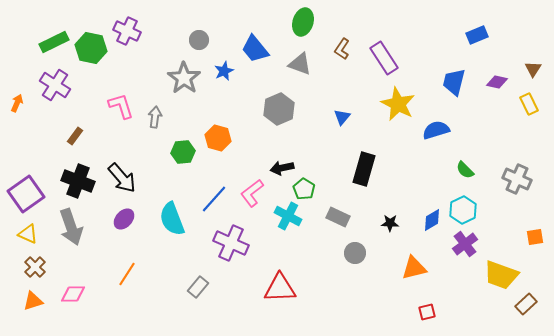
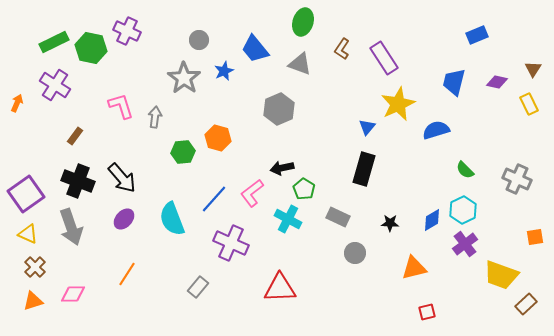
yellow star at (398, 104): rotated 20 degrees clockwise
blue triangle at (342, 117): moved 25 px right, 10 px down
cyan cross at (288, 216): moved 3 px down
